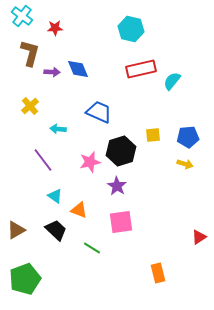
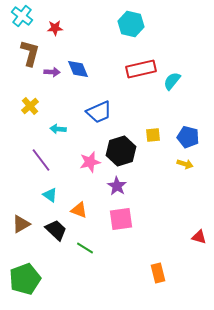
cyan hexagon: moved 5 px up
blue trapezoid: rotated 132 degrees clockwise
blue pentagon: rotated 20 degrees clockwise
purple line: moved 2 px left
cyan triangle: moved 5 px left, 1 px up
pink square: moved 3 px up
brown triangle: moved 5 px right, 6 px up
red triangle: rotated 49 degrees clockwise
green line: moved 7 px left
